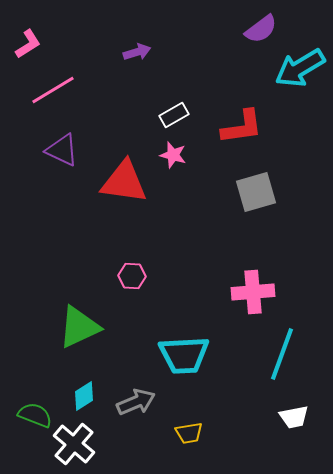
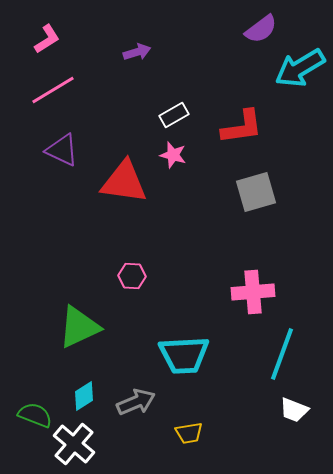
pink L-shape: moved 19 px right, 5 px up
white trapezoid: moved 7 px up; rotated 32 degrees clockwise
